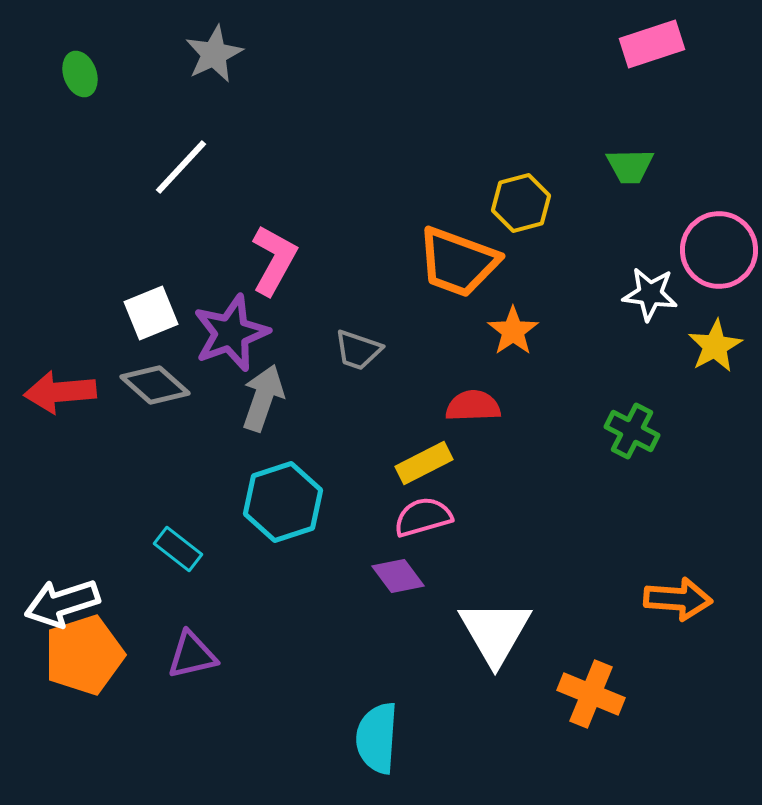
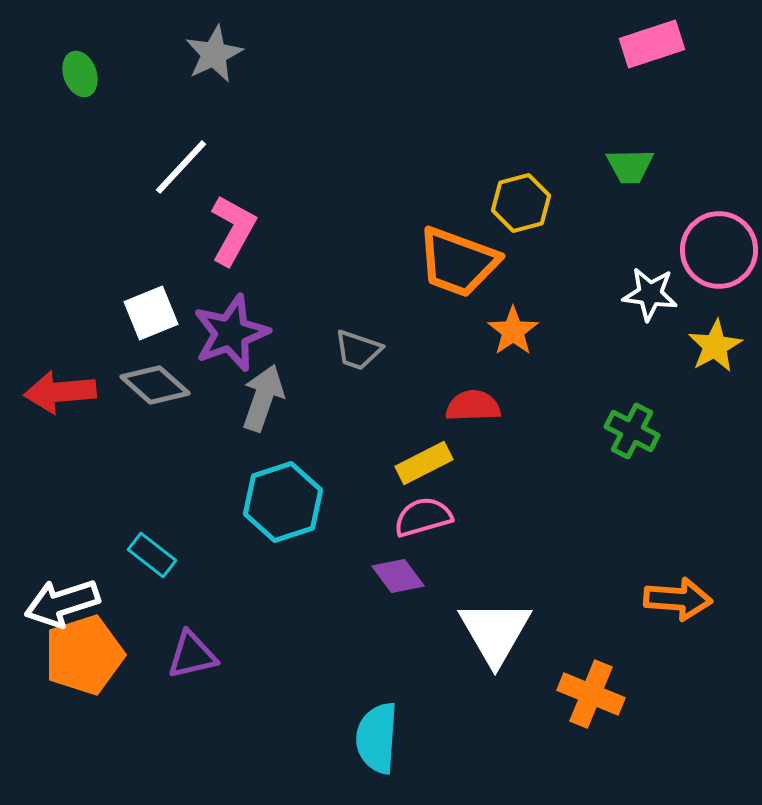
pink L-shape: moved 41 px left, 30 px up
cyan rectangle: moved 26 px left, 6 px down
